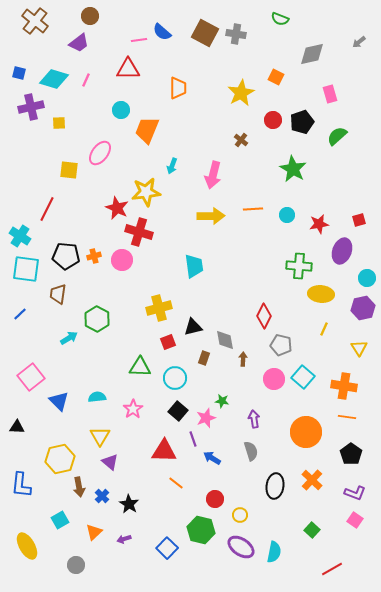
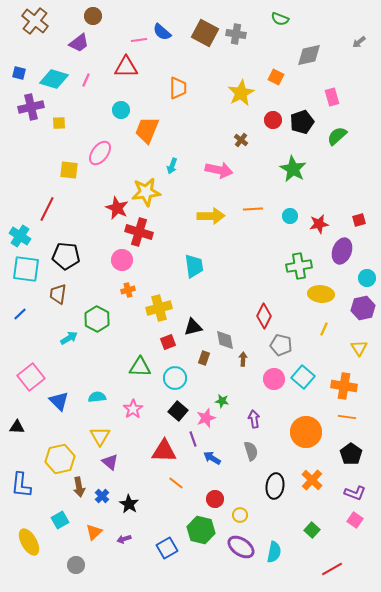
brown circle at (90, 16): moved 3 px right
gray diamond at (312, 54): moved 3 px left, 1 px down
red triangle at (128, 69): moved 2 px left, 2 px up
pink rectangle at (330, 94): moved 2 px right, 3 px down
pink arrow at (213, 175): moved 6 px right, 5 px up; rotated 92 degrees counterclockwise
cyan circle at (287, 215): moved 3 px right, 1 px down
orange cross at (94, 256): moved 34 px right, 34 px down
green cross at (299, 266): rotated 15 degrees counterclockwise
yellow ellipse at (27, 546): moved 2 px right, 4 px up
blue square at (167, 548): rotated 15 degrees clockwise
